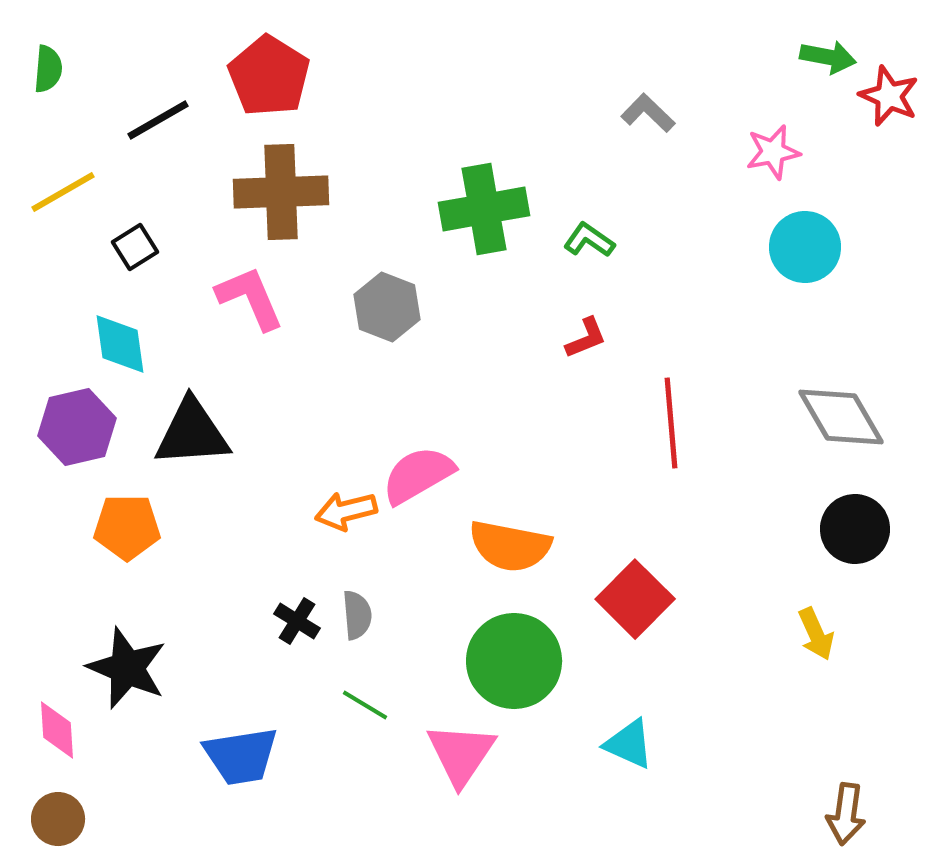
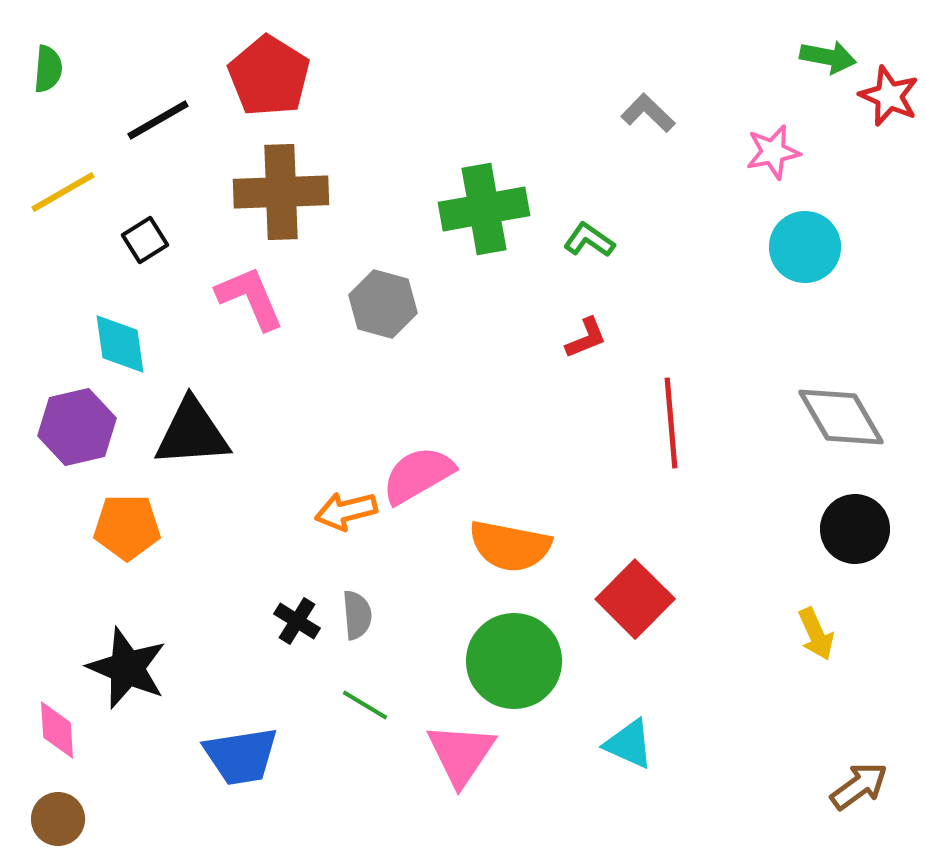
black square: moved 10 px right, 7 px up
gray hexagon: moved 4 px left, 3 px up; rotated 6 degrees counterclockwise
brown arrow: moved 13 px right, 28 px up; rotated 134 degrees counterclockwise
